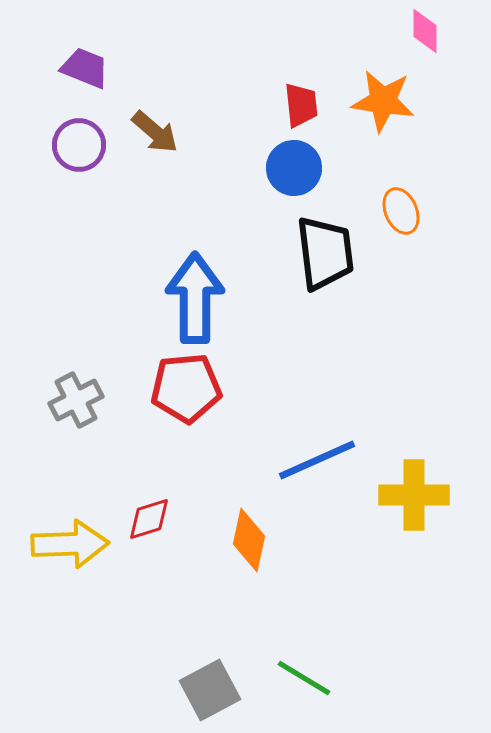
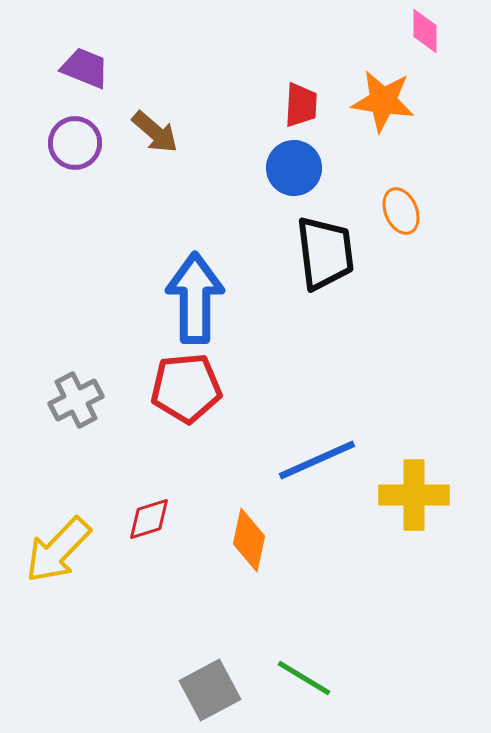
red trapezoid: rotated 9 degrees clockwise
purple circle: moved 4 px left, 2 px up
yellow arrow: moved 12 px left, 6 px down; rotated 136 degrees clockwise
